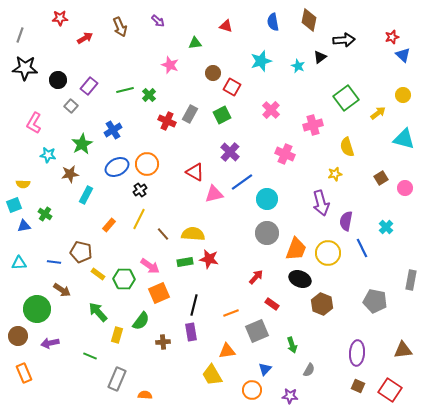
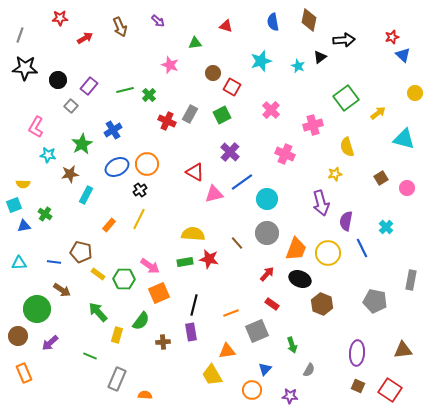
yellow circle at (403, 95): moved 12 px right, 2 px up
pink L-shape at (34, 123): moved 2 px right, 4 px down
pink circle at (405, 188): moved 2 px right
brown line at (163, 234): moved 74 px right, 9 px down
red arrow at (256, 277): moved 11 px right, 3 px up
purple arrow at (50, 343): rotated 30 degrees counterclockwise
